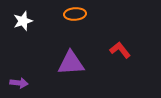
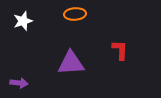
red L-shape: rotated 40 degrees clockwise
